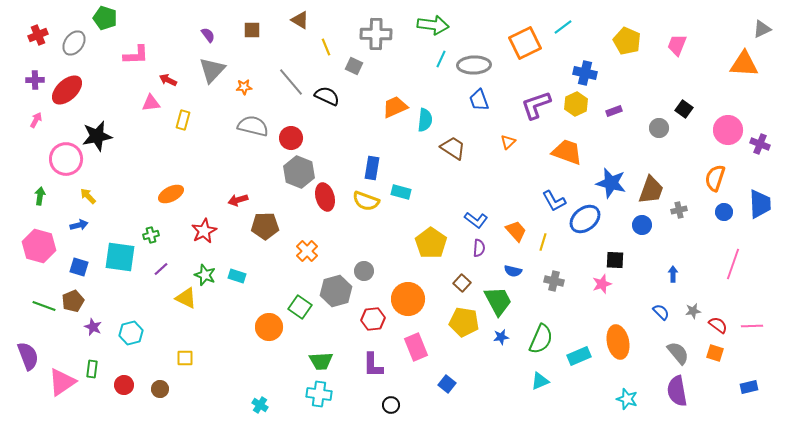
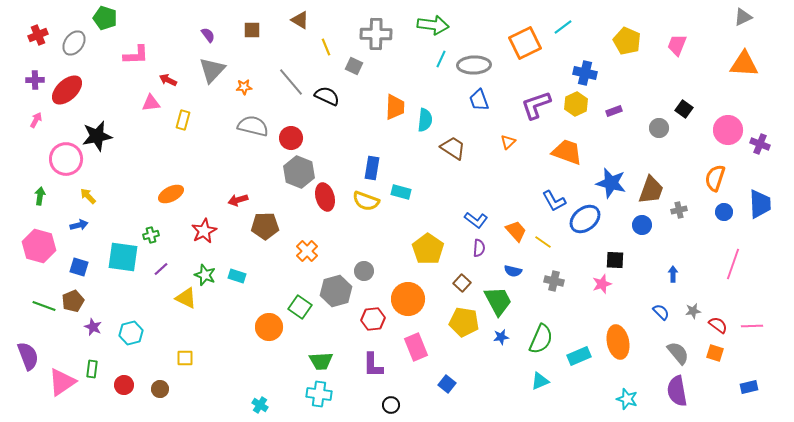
gray triangle at (762, 29): moved 19 px left, 12 px up
orange trapezoid at (395, 107): rotated 116 degrees clockwise
yellow line at (543, 242): rotated 72 degrees counterclockwise
yellow pentagon at (431, 243): moved 3 px left, 6 px down
cyan square at (120, 257): moved 3 px right
